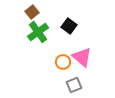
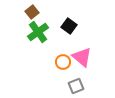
gray square: moved 2 px right, 1 px down
